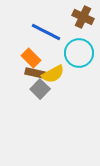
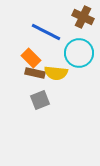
yellow semicircle: moved 3 px right, 1 px up; rotated 35 degrees clockwise
gray square: moved 11 px down; rotated 24 degrees clockwise
